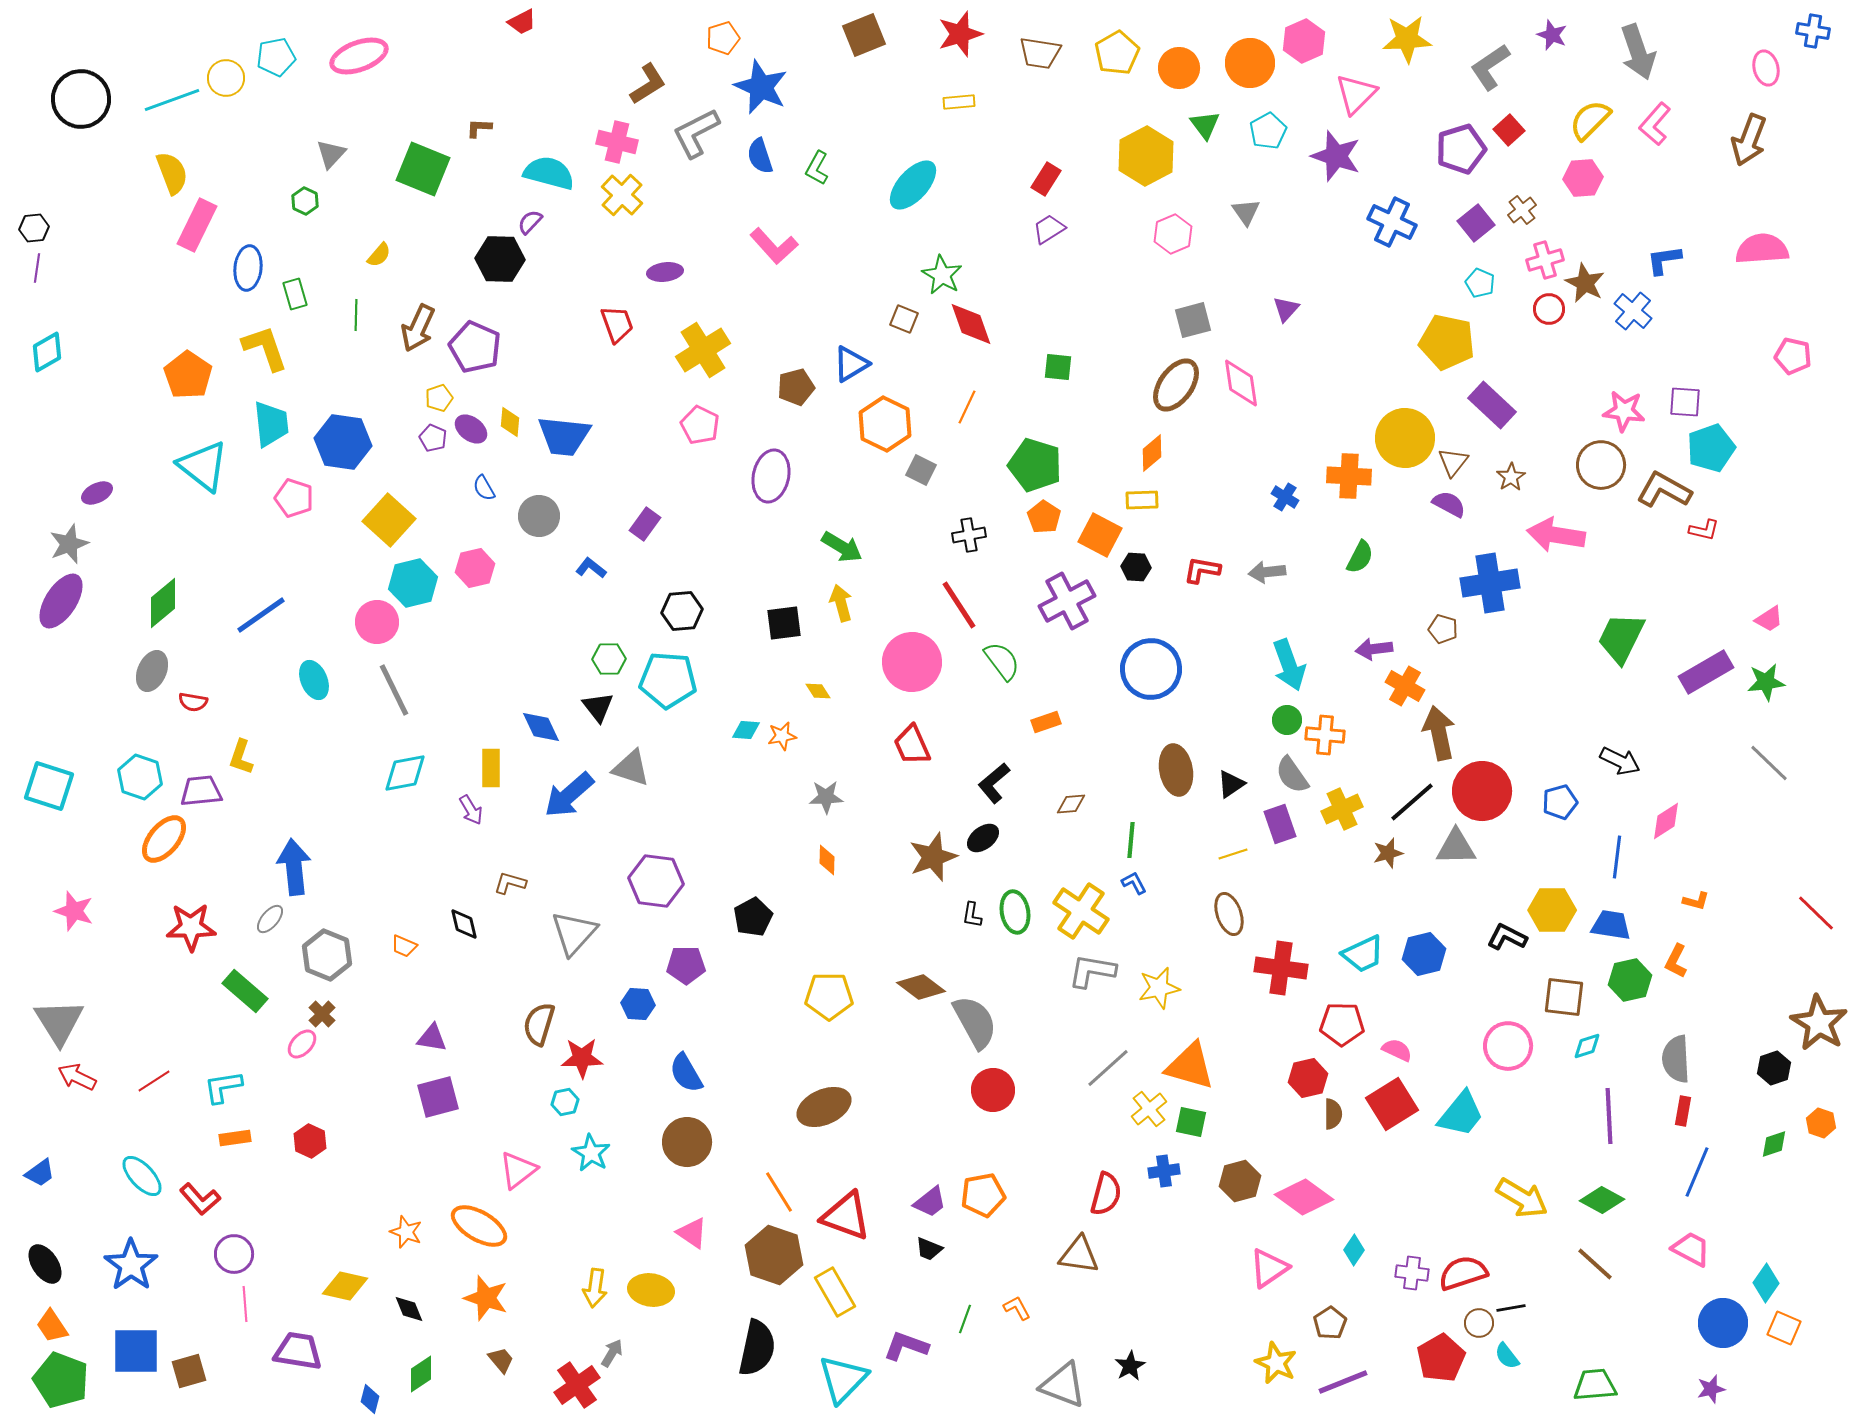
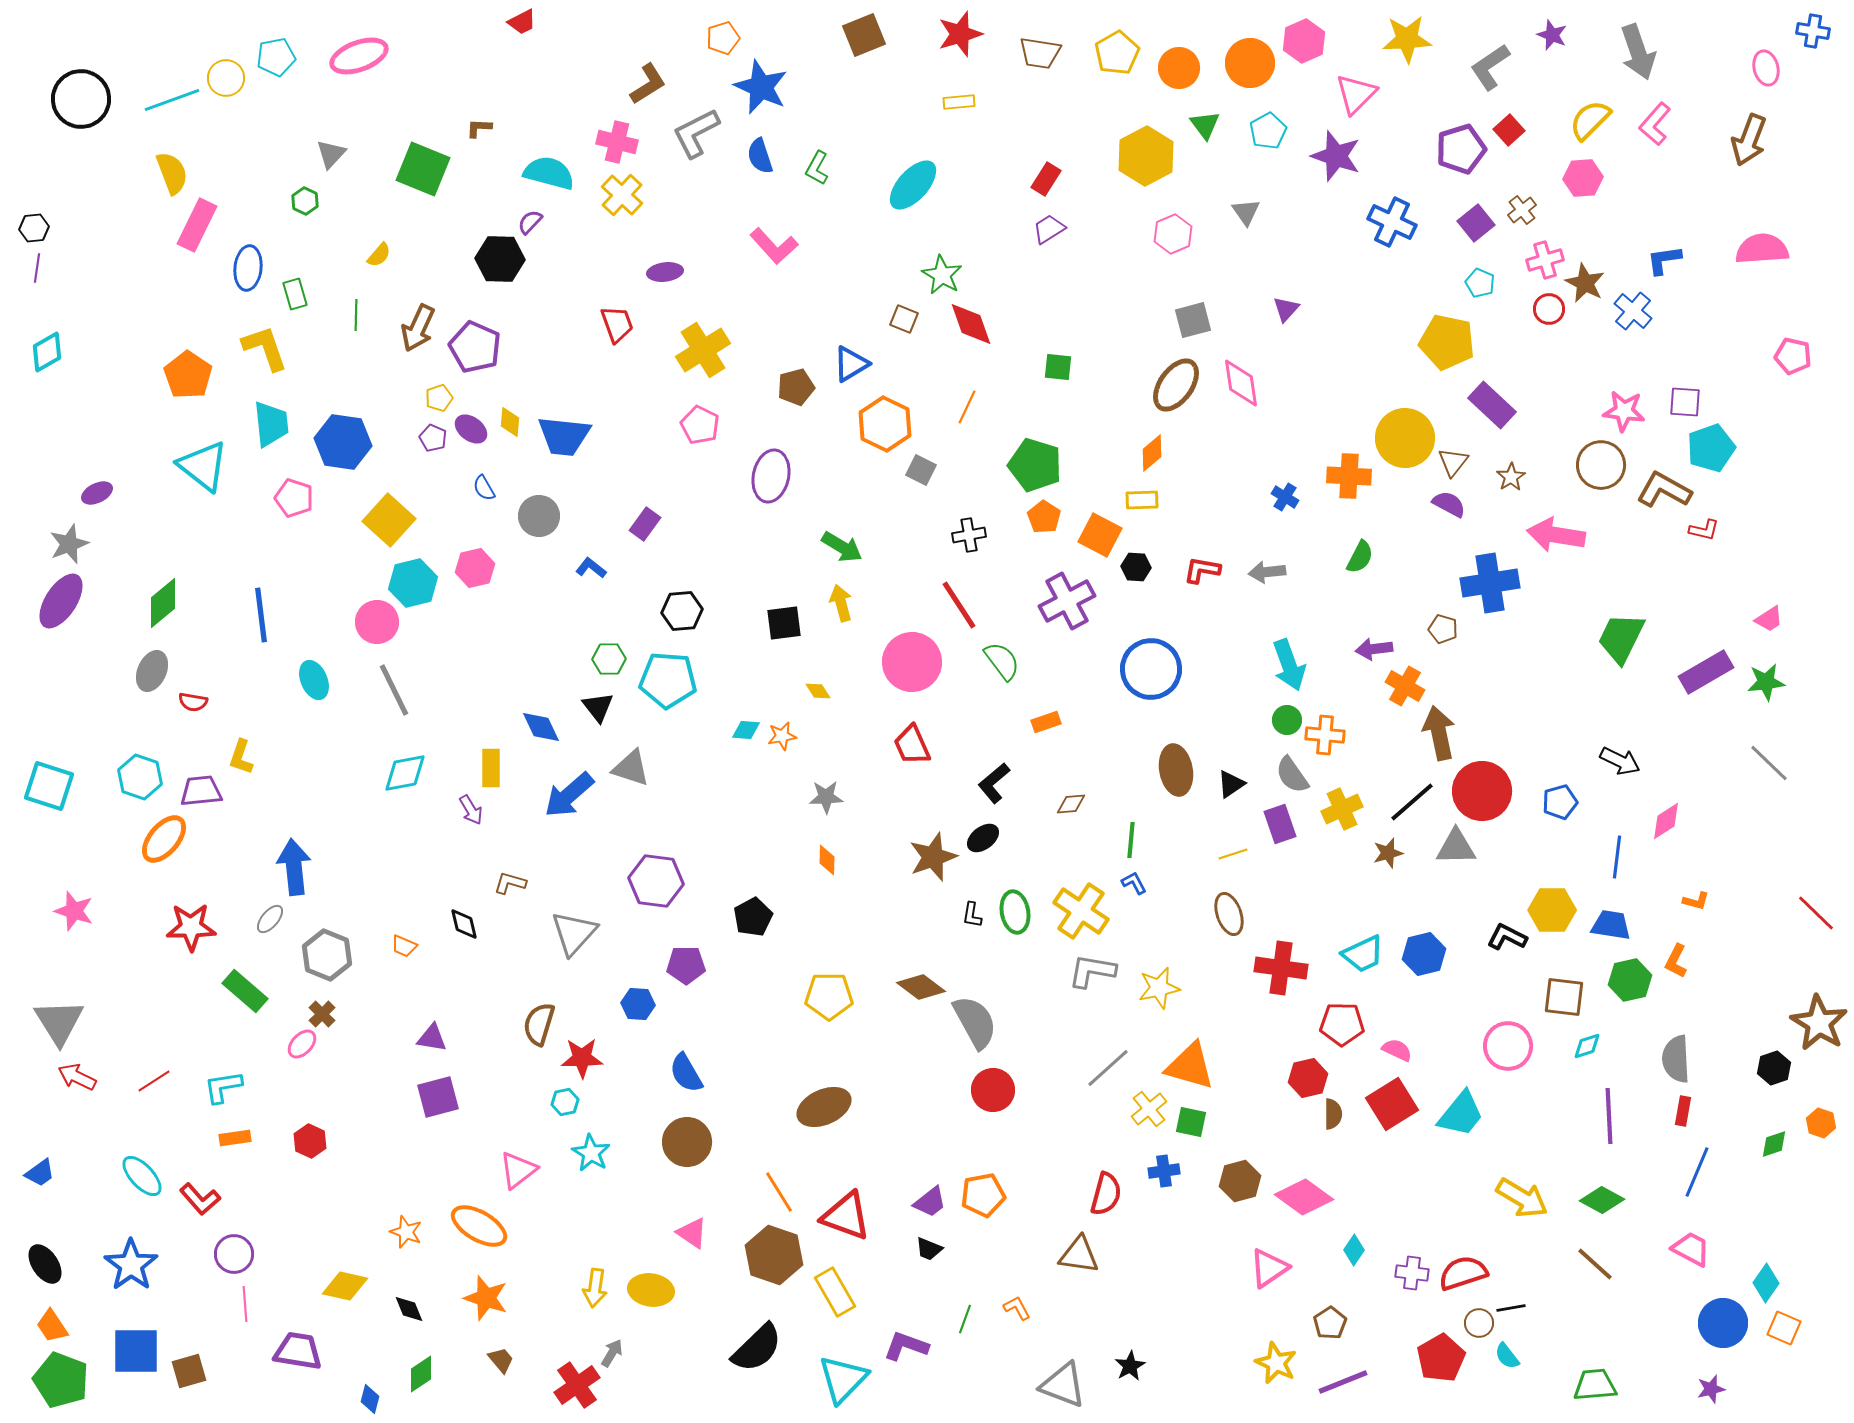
blue line at (261, 615): rotated 62 degrees counterclockwise
black semicircle at (757, 1348): rotated 34 degrees clockwise
